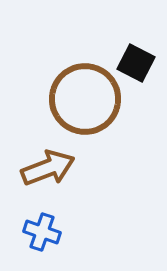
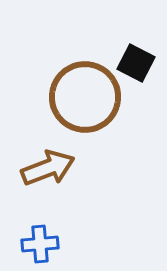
brown circle: moved 2 px up
blue cross: moved 2 px left, 12 px down; rotated 24 degrees counterclockwise
